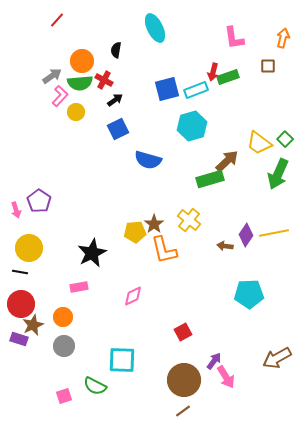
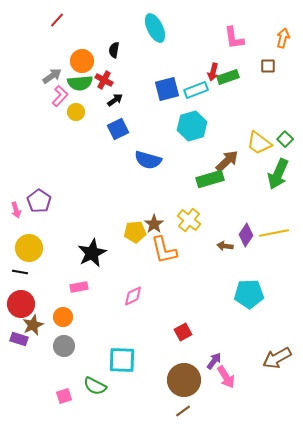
black semicircle at (116, 50): moved 2 px left
